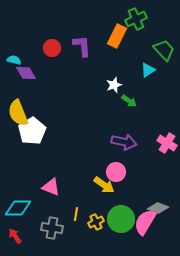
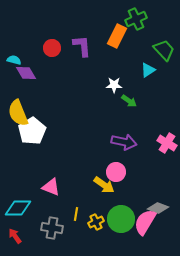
white star: rotated 21 degrees clockwise
